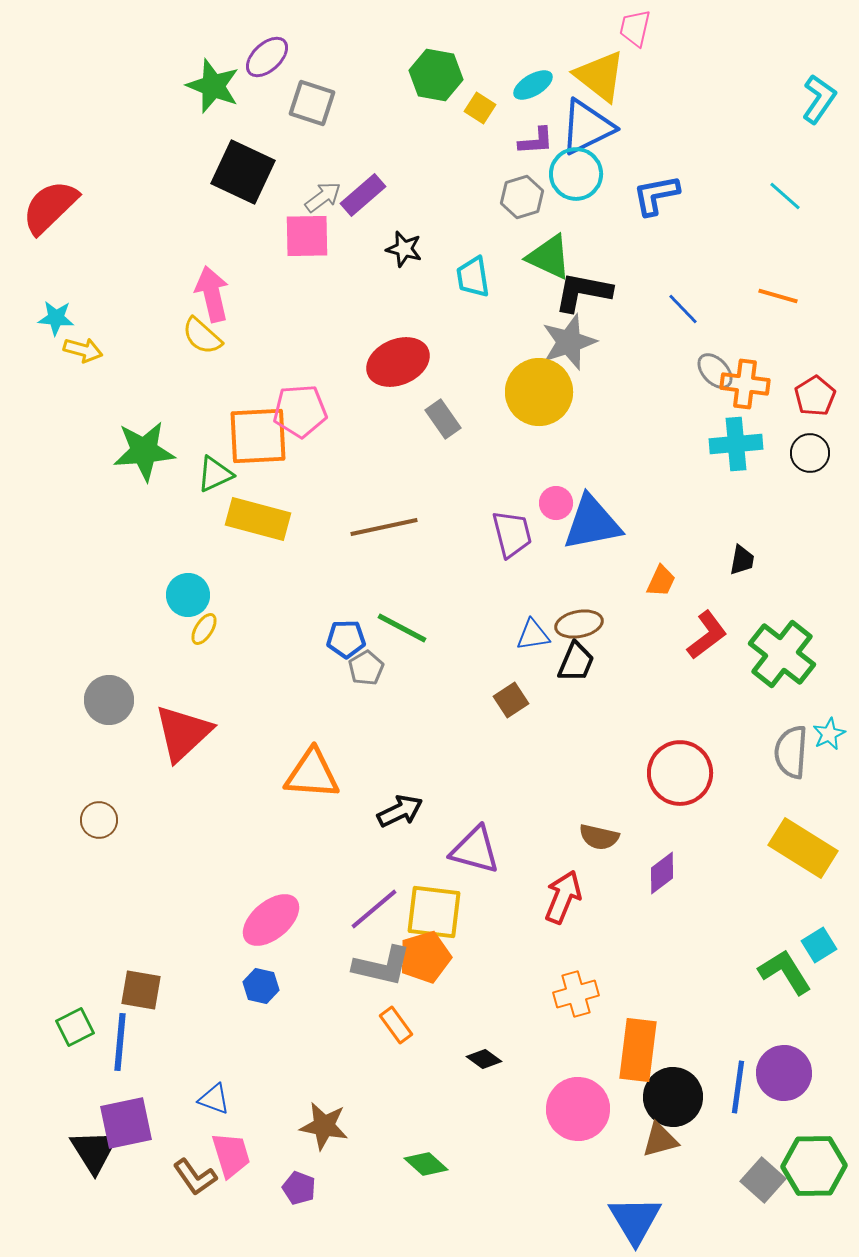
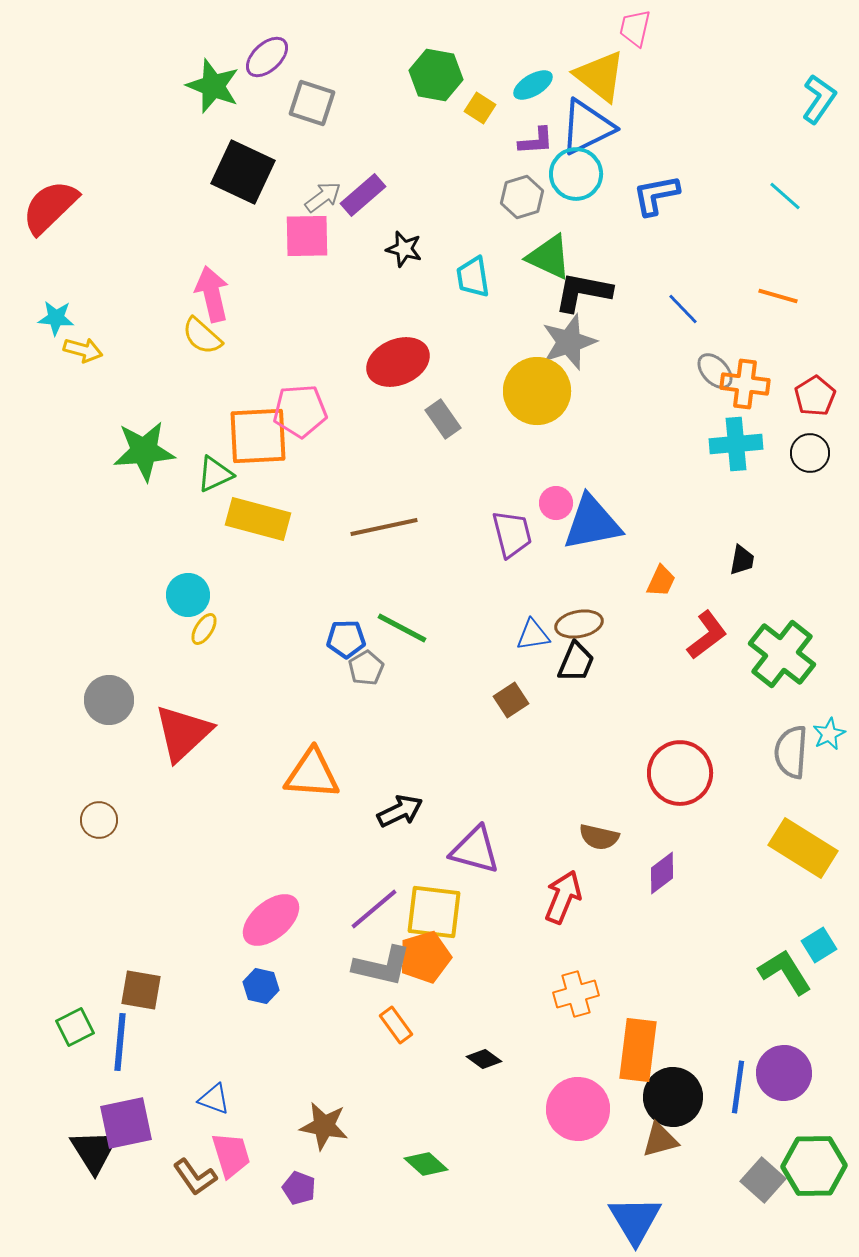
yellow circle at (539, 392): moved 2 px left, 1 px up
